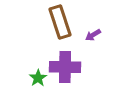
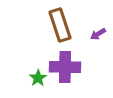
brown rectangle: moved 3 px down
purple arrow: moved 5 px right, 1 px up
